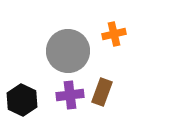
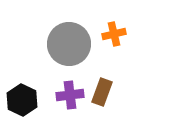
gray circle: moved 1 px right, 7 px up
